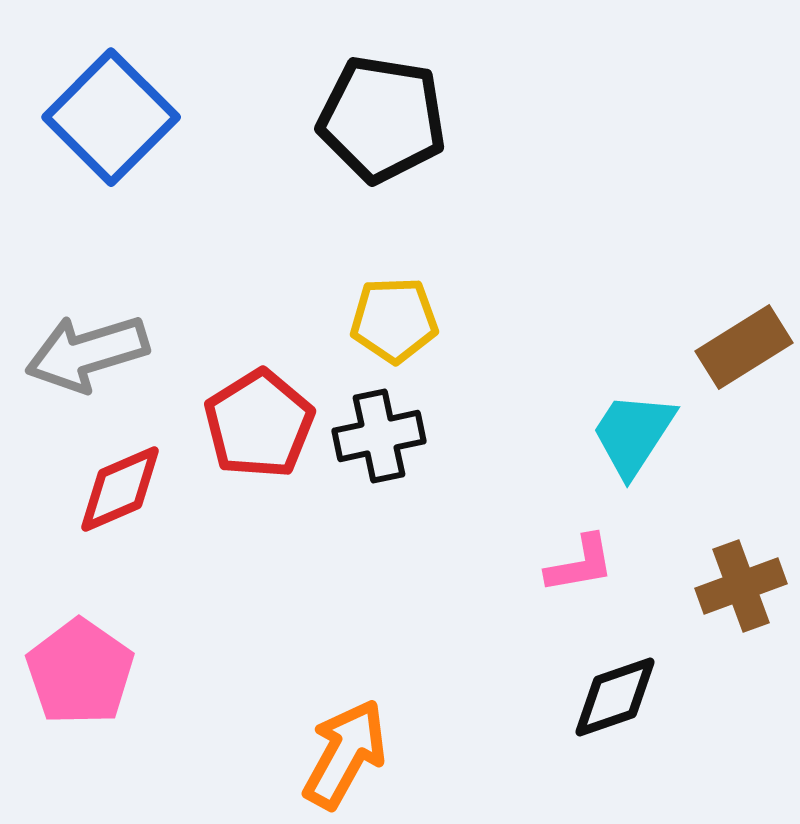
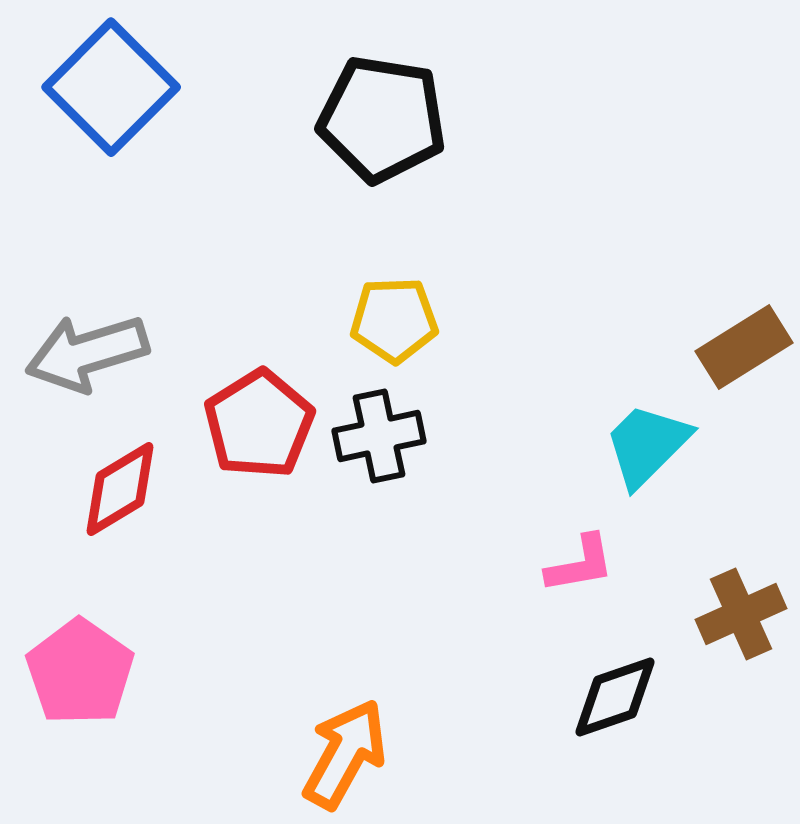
blue square: moved 30 px up
cyan trapezoid: moved 14 px right, 11 px down; rotated 12 degrees clockwise
red diamond: rotated 8 degrees counterclockwise
brown cross: moved 28 px down; rotated 4 degrees counterclockwise
